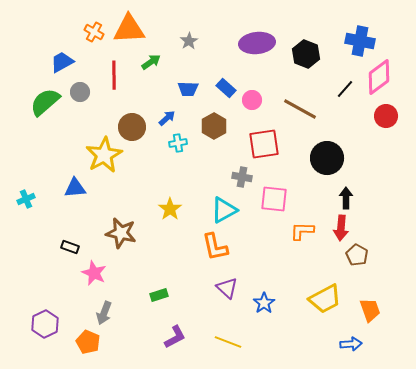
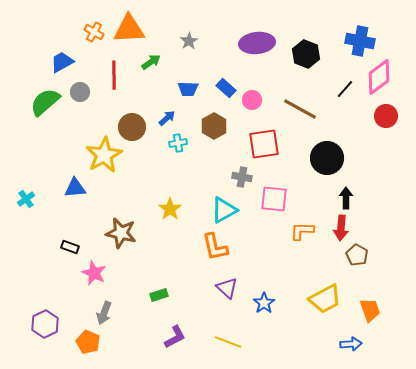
cyan cross at (26, 199): rotated 12 degrees counterclockwise
